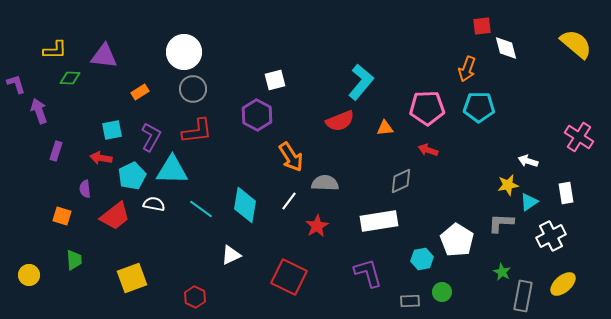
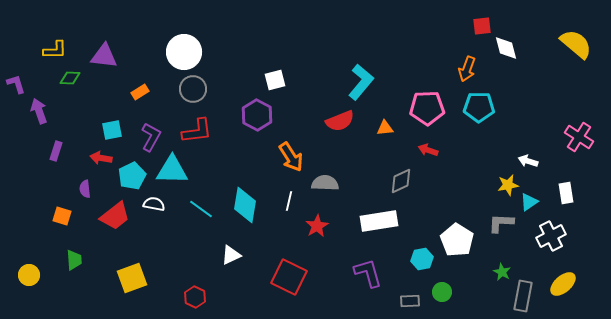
white line at (289, 201): rotated 24 degrees counterclockwise
